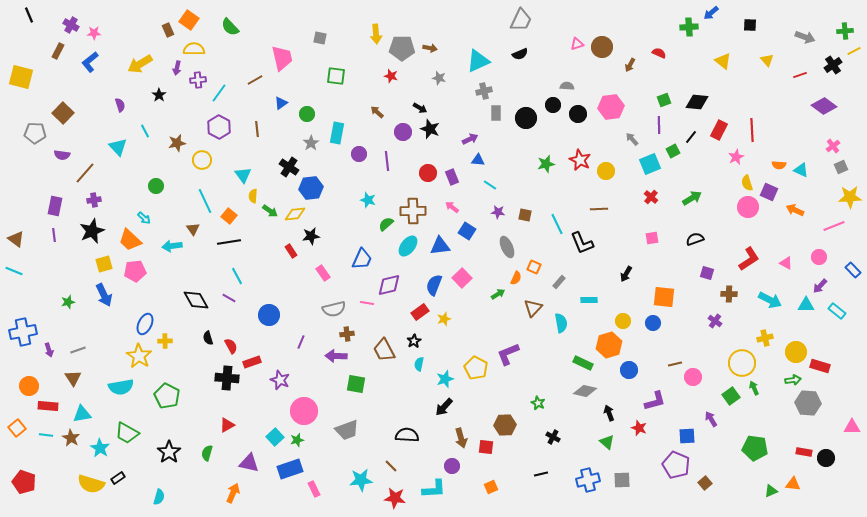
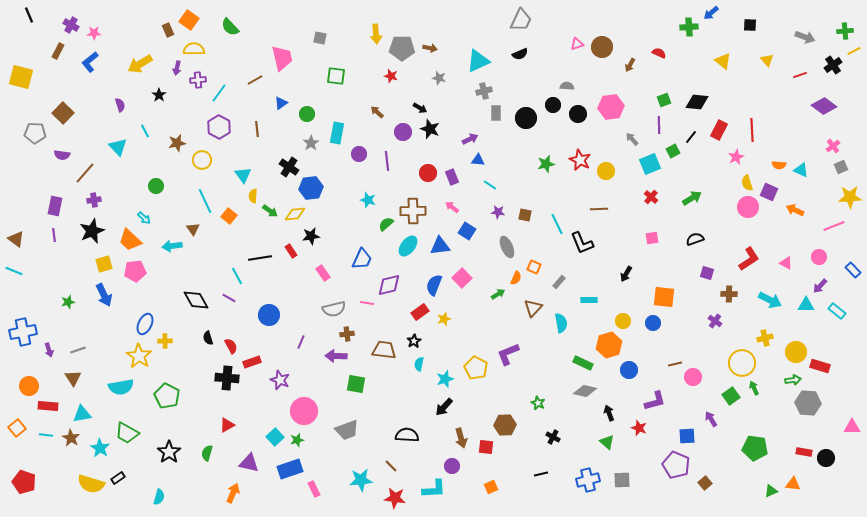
black line at (229, 242): moved 31 px right, 16 px down
brown trapezoid at (384, 350): rotated 125 degrees clockwise
